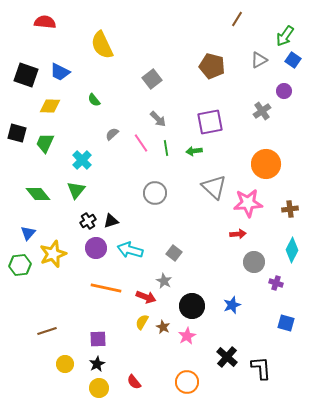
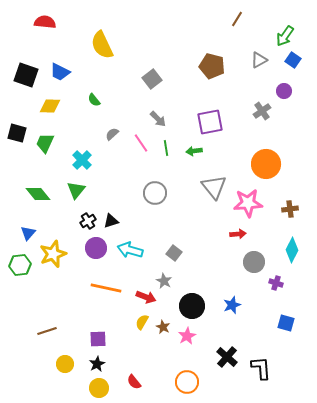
gray triangle at (214, 187): rotated 8 degrees clockwise
